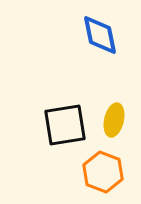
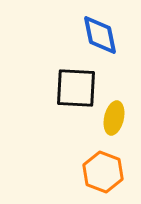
yellow ellipse: moved 2 px up
black square: moved 11 px right, 37 px up; rotated 12 degrees clockwise
